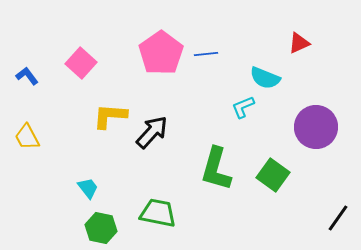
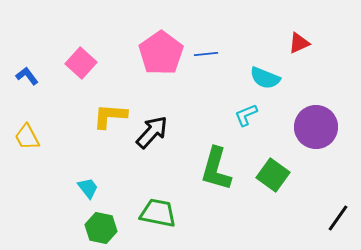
cyan L-shape: moved 3 px right, 8 px down
